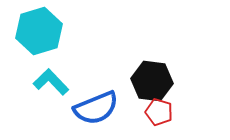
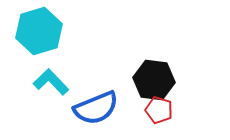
black hexagon: moved 2 px right, 1 px up
red pentagon: moved 2 px up
